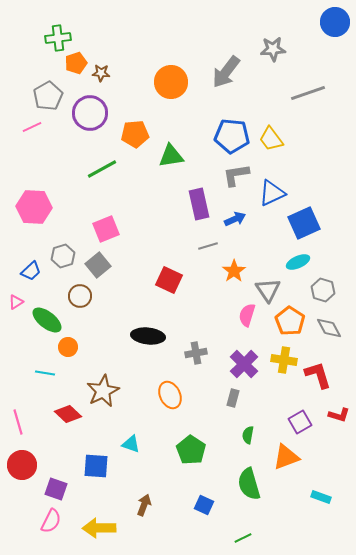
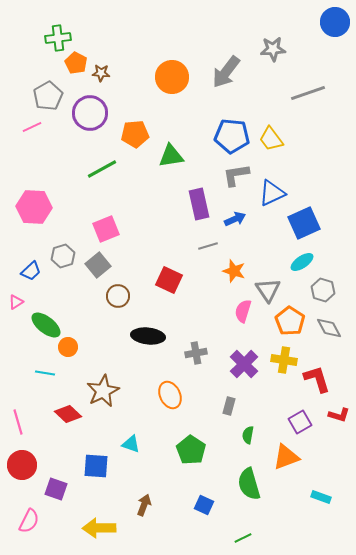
orange pentagon at (76, 63): rotated 25 degrees counterclockwise
orange circle at (171, 82): moved 1 px right, 5 px up
cyan ellipse at (298, 262): moved 4 px right; rotated 10 degrees counterclockwise
orange star at (234, 271): rotated 20 degrees counterclockwise
brown circle at (80, 296): moved 38 px right
pink semicircle at (247, 315): moved 4 px left, 4 px up
green ellipse at (47, 320): moved 1 px left, 5 px down
red L-shape at (318, 375): moved 1 px left, 4 px down
gray rectangle at (233, 398): moved 4 px left, 8 px down
pink semicircle at (51, 521): moved 22 px left
